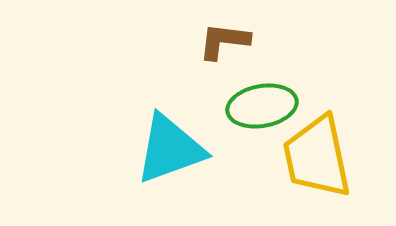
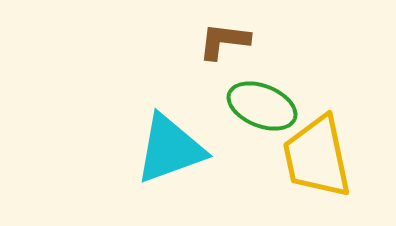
green ellipse: rotated 32 degrees clockwise
